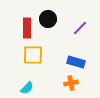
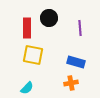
black circle: moved 1 px right, 1 px up
purple line: rotated 49 degrees counterclockwise
yellow square: rotated 10 degrees clockwise
